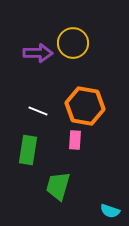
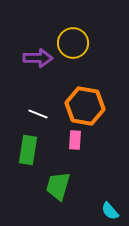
purple arrow: moved 5 px down
white line: moved 3 px down
cyan semicircle: rotated 30 degrees clockwise
